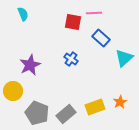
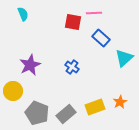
blue cross: moved 1 px right, 8 px down
